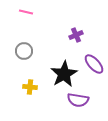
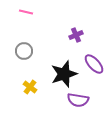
black star: rotated 12 degrees clockwise
yellow cross: rotated 32 degrees clockwise
